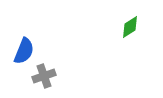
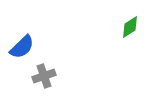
blue semicircle: moved 2 px left, 4 px up; rotated 24 degrees clockwise
